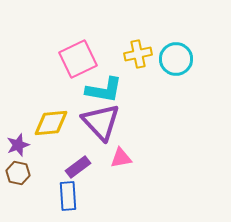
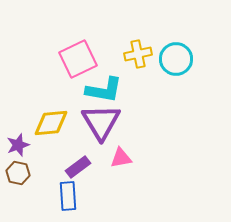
purple triangle: rotated 12 degrees clockwise
